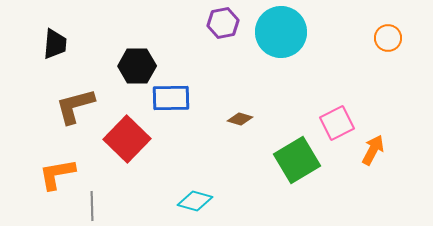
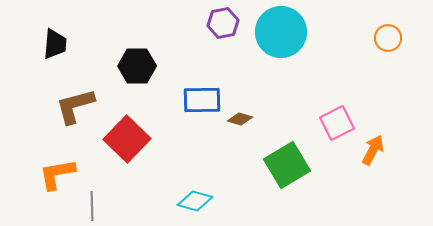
blue rectangle: moved 31 px right, 2 px down
green square: moved 10 px left, 5 px down
